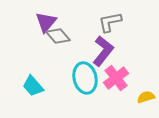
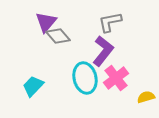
cyan trapezoid: rotated 85 degrees clockwise
